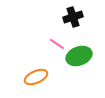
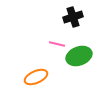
pink line: rotated 21 degrees counterclockwise
